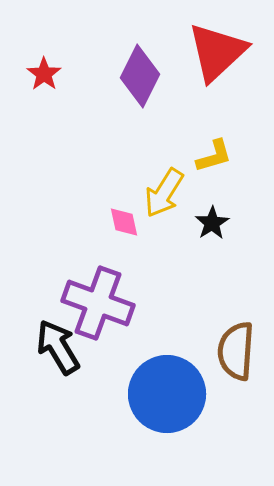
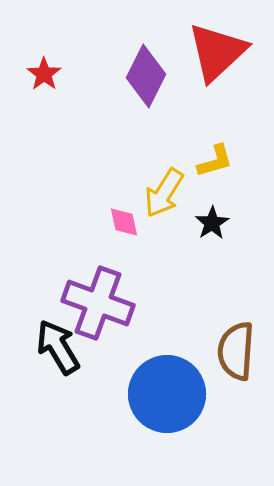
purple diamond: moved 6 px right
yellow L-shape: moved 1 px right, 5 px down
